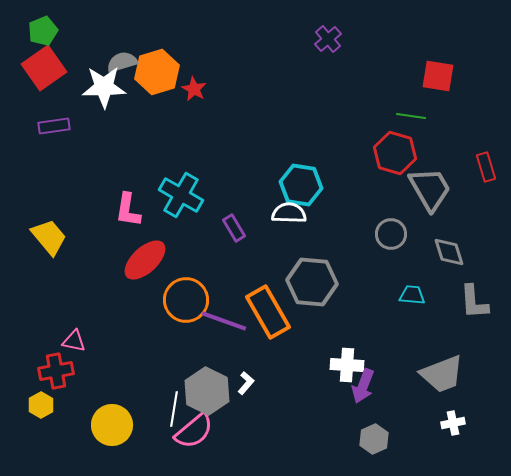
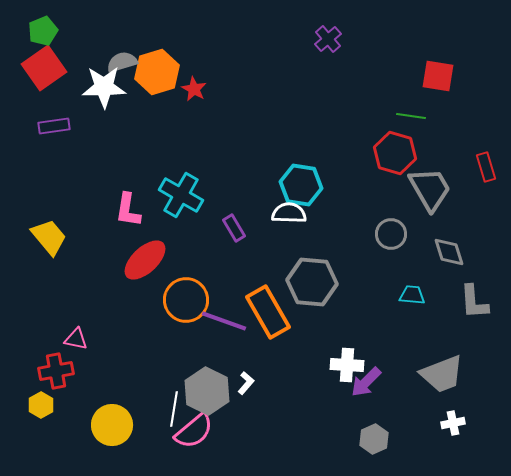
pink triangle at (74, 341): moved 2 px right, 2 px up
purple arrow at (363, 386): moved 3 px right, 4 px up; rotated 24 degrees clockwise
